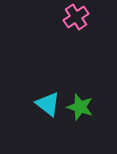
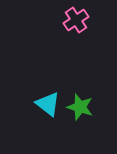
pink cross: moved 3 px down
